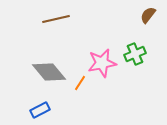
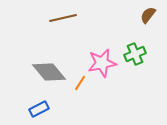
brown line: moved 7 px right, 1 px up
blue rectangle: moved 1 px left, 1 px up
